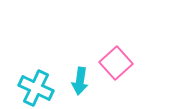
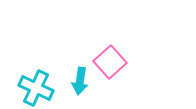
pink square: moved 6 px left, 1 px up
